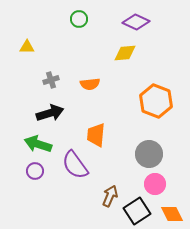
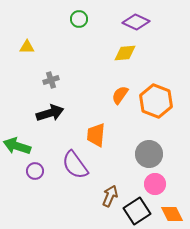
orange semicircle: moved 30 px right, 11 px down; rotated 132 degrees clockwise
green arrow: moved 21 px left, 2 px down
